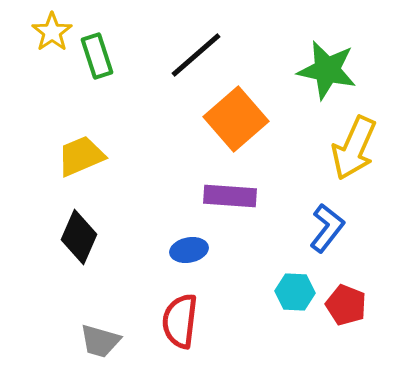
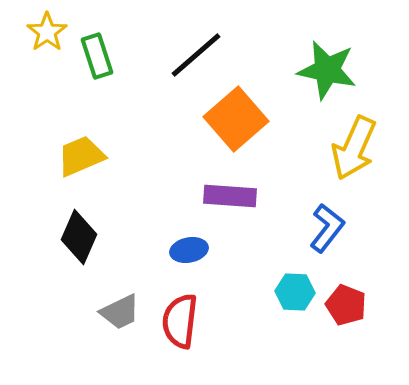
yellow star: moved 5 px left
gray trapezoid: moved 20 px right, 29 px up; rotated 42 degrees counterclockwise
